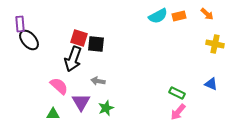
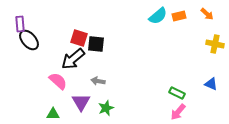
cyan semicircle: rotated 12 degrees counterclockwise
black arrow: rotated 30 degrees clockwise
pink semicircle: moved 1 px left, 5 px up
